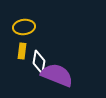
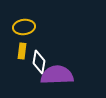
purple semicircle: rotated 24 degrees counterclockwise
